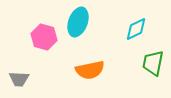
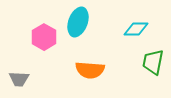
cyan diamond: rotated 25 degrees clockwise
pink hexagon: rotated 15 degrees clockwise
green trapezoid: moved 1 px up
orange semicircle: rotated 16 degrees clockwise
